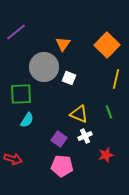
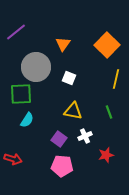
gray circle: moved 8 px left
yellow triangle: moved 6 px left, 3 px up; rotated 12 degrees counterclockwise
